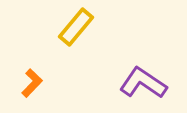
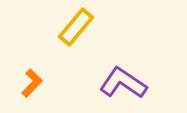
purple L-shape: moved 20 px left
